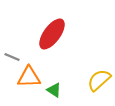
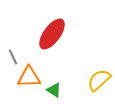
gray line: moved 1 px right; rotated 42 degrees clockwise
